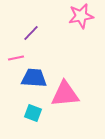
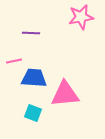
pink star: moved 1 px down
purple line: rotated 48 degrees clockwise
pink line: moved 2 px left, 3 px down
